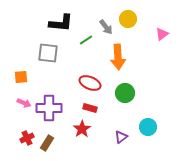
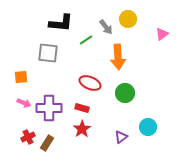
red rectangle: moved 8 px left
red cross: moved 1 px right, 1 px up
